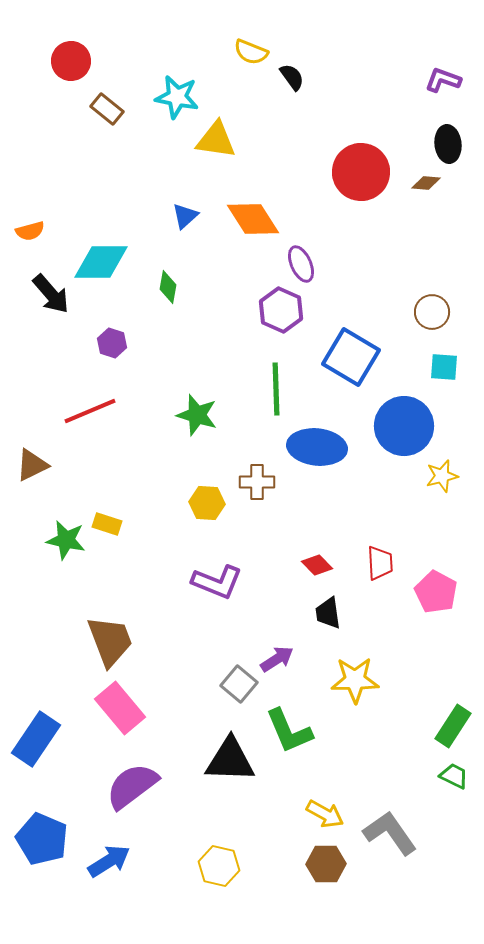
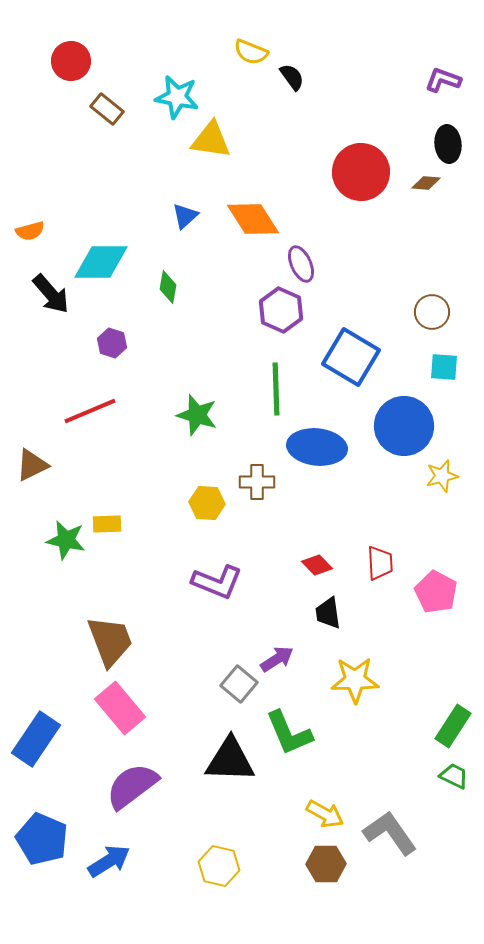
yellow triangle at (216, 140): moved 5 px left
yellow rectangle at (107, 524): rotated 20 degrees counterclockwise
green L-shape at (289, 731): moved 2 px down
